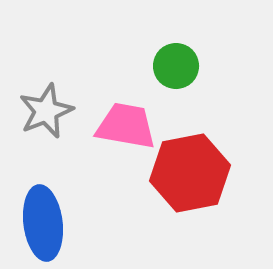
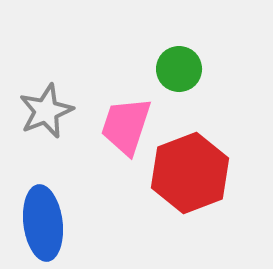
green circle: moved 3 px right, 3 px down
pink trapezoid: rotated 82 degrees counterclockwise
red hexagon: rotated 10 degrees counterclockwise
